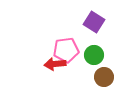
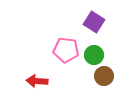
pink pentagon: rotated 15 degrees clockwise
red arrow: moved 18 px left, 17 px down; rotated 10 degrees clockwise
brown circle: moved 1 px up
